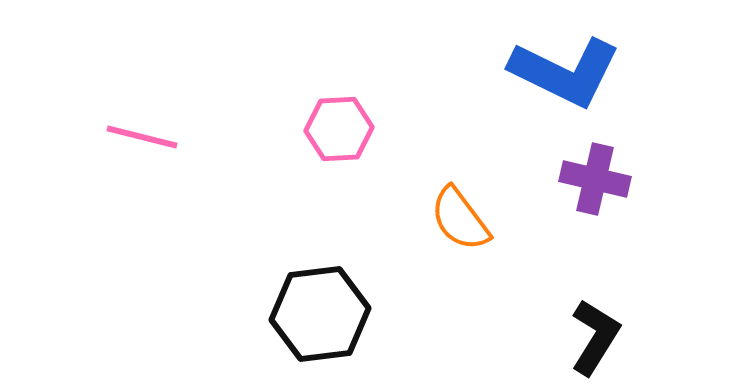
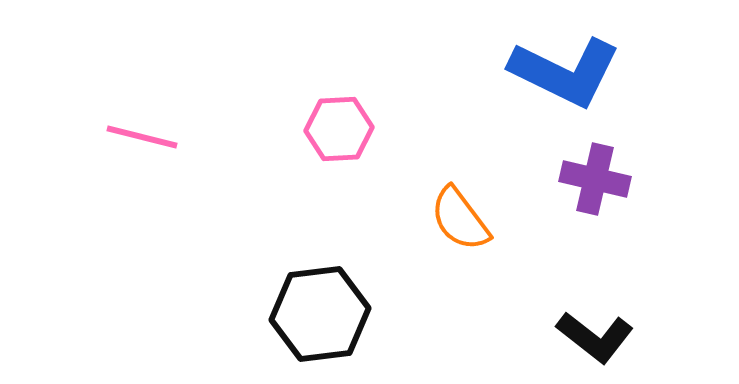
black L-shape: rotated 96 degrees clockwise
